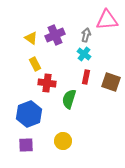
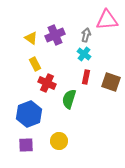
red cross: rotated 18 degrees clockwise
yellow circle: moved 4 px left
